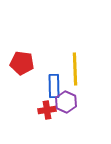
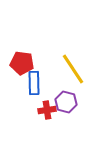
yellow line: moved 2 px left; rotated 32 degrees counterclockwise
blue rectangle: moved 20 px left, 3 px up
purple hexagon: rotated 10 degrees counterclockwise
